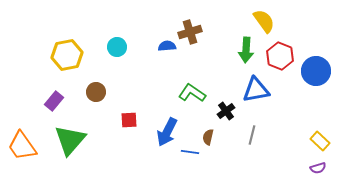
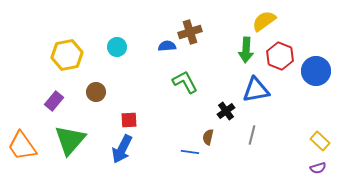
yellow semicircle: rotated 90 degrees counterclockwise
green L-shape: moved 7 px left, 11 px up; rotated 28 degrees clockwise
blue arrow: moved 45 px left, 17 px down
